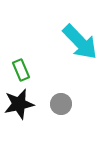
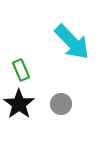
cyan arrow: moved 8 px left
black star: rotated 24 degrees counterclockwise
